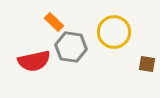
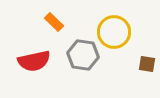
gray hexagon: moved 12 px right, 8 px down
